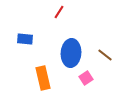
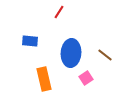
blue rectangle: moved 5 px right, 2 px down
orange rectangle: moved 1 px right, 1 px down
